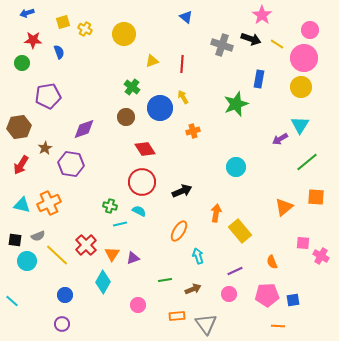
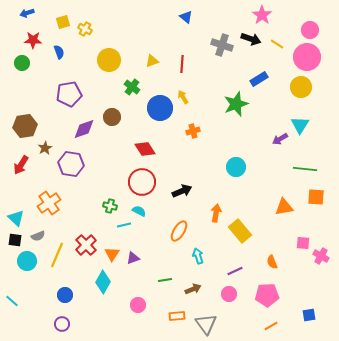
yellow circle at (124, 34): moved 15 px left, 26 px down
pink circle at (304, 58): moved 3 px right, 1 px up
blue rectangle at (259, 79): rotated 48 degrees clockwise
purple pentagon at (48, 96): moved 21 px right, 2 px up
brown circle at (126, 117): moved 14 px left
brown hexagon at (19, 127): moved 6 px right, 1 px up
green line at (307, 162): moved 2 px left, 7 px down; rotated 45 degrees clockwise
orange cross at (49, 203): rotated 10 degrees counterclockwise
cyan triangle at (22, 205): moved 6 px left, 13 px down; rotated 30 degrees clockwise
orange triangle at (284, 207): rotated 30 degrees clockwise
cyan line at (120, 224): moved 4 px right, 1 px down
yellow line at (57, 255): rotated 70 degrees clockwise
blue square at (293, 300): moved 16 px right, 15 px down
orange line at (278, 326): moved 7 px left; rotated 32 degrees counterclockwise
